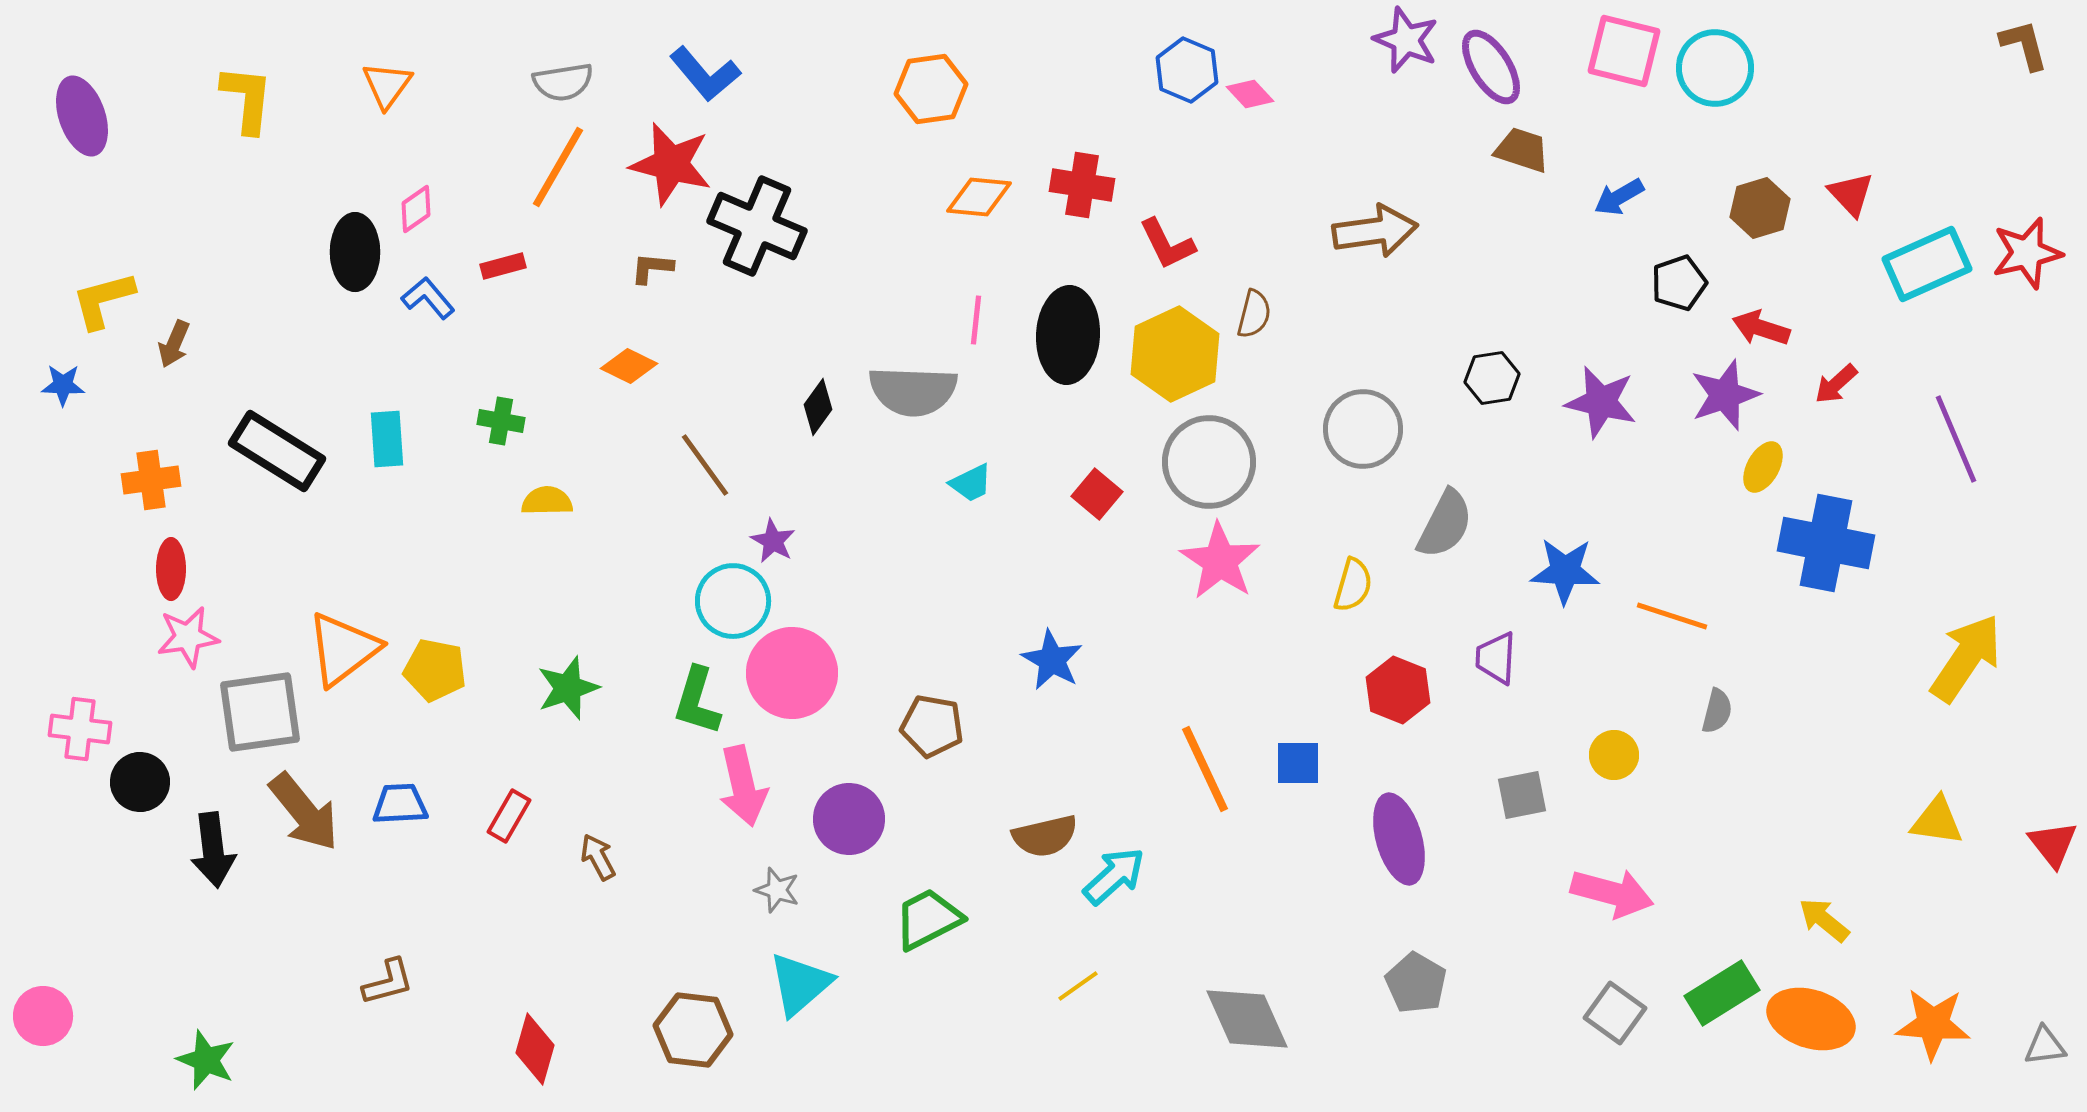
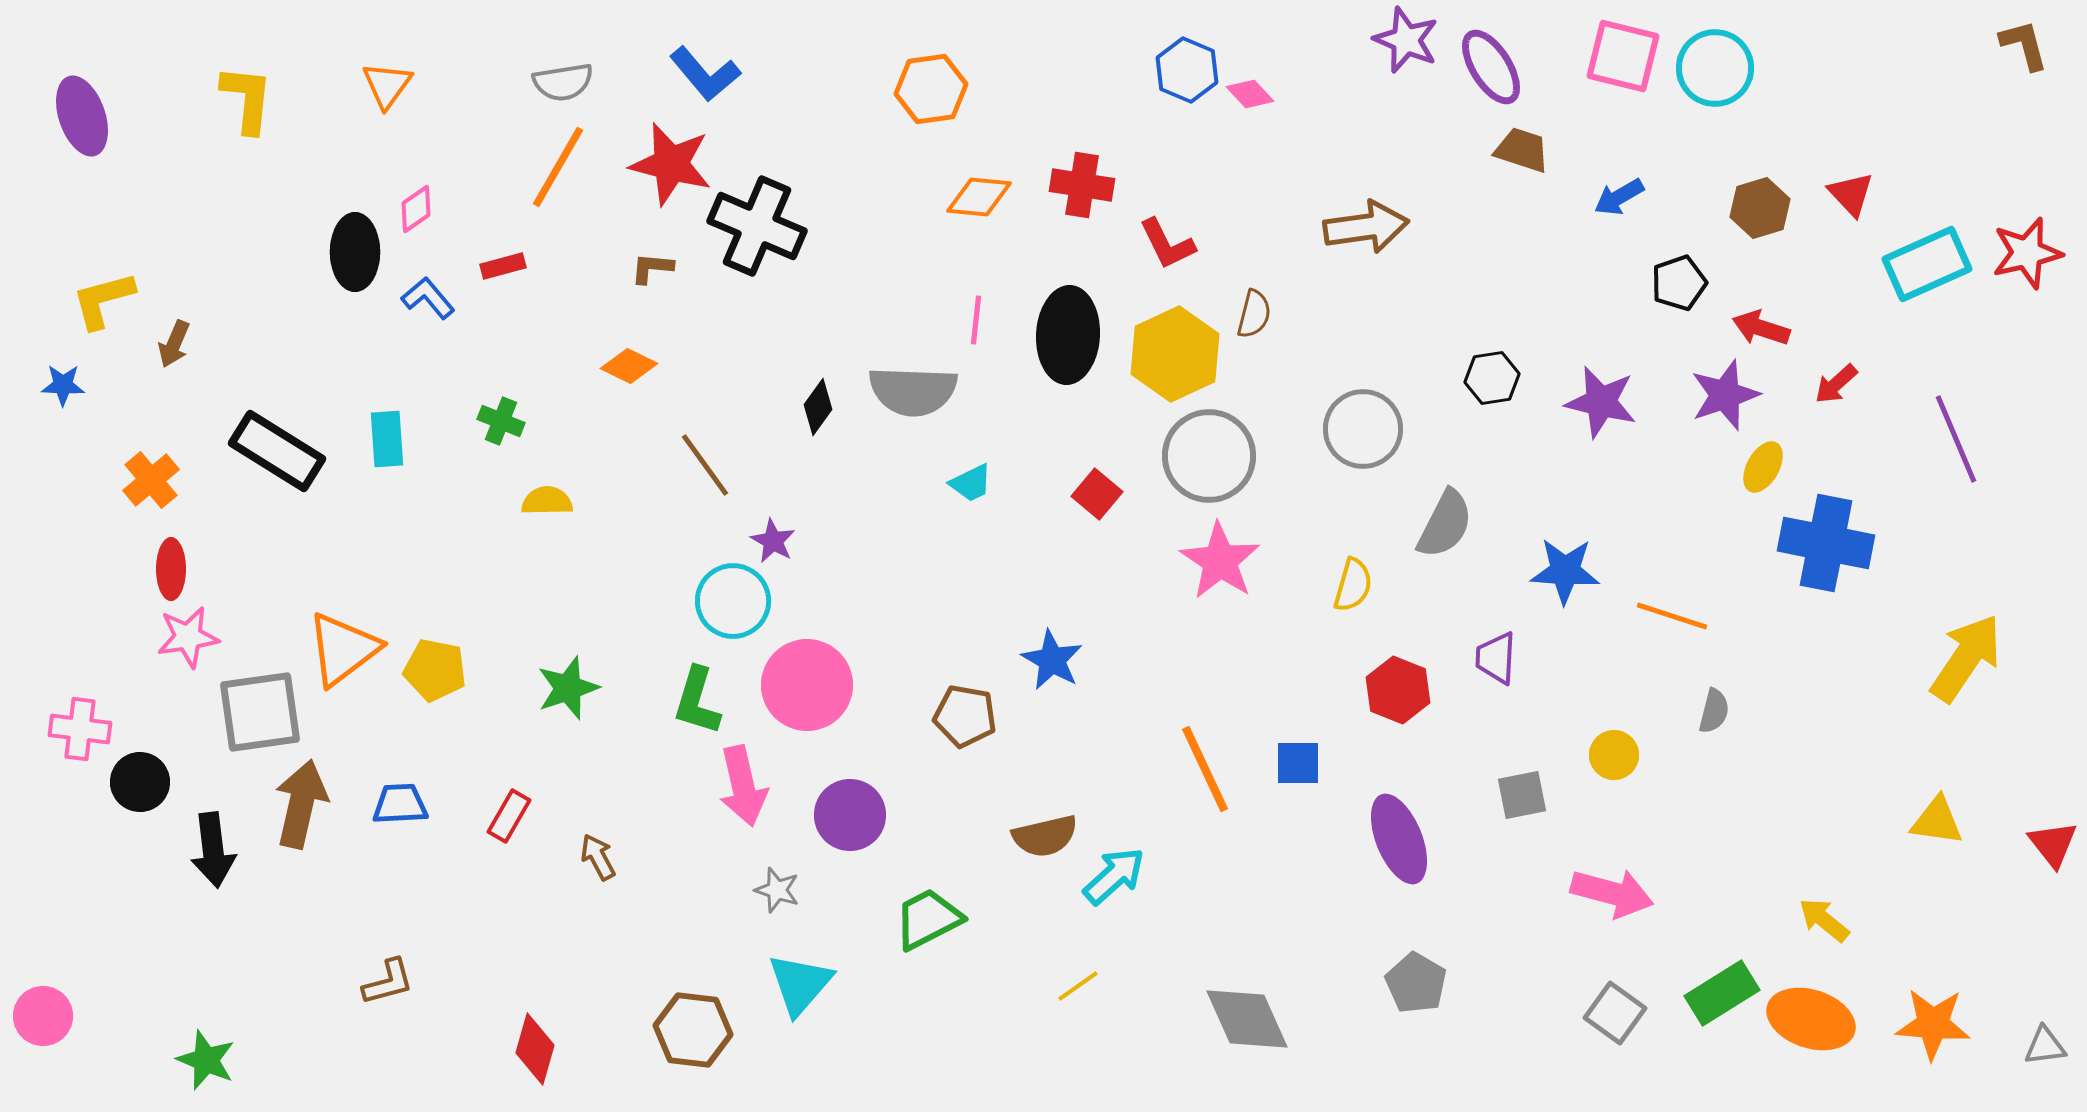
pink square at (1624, 51): moved 1 px left, 5 px down
brown arrow at (1375, 231): moved 9 px left, 4 px up
green cross at (501, 421): rotated 12 degrees clockwise
gray circle at (1209, 462): moved 6 px up
orange cross at (151, 480): rotated 32 degrees counterclockwise
pink circle at (792, 673): moved 15 px right, 12 px down
gray semicircle at (1717, 711): moved 3 px left
brown pentagon at (932, 726): moved 33 px right, 10 px up
brown arrow at (304, 812): moved 3 px left, 8 px up; rotated 128 degrees counterclockwise
purple circle at (849, 819): moved 1 px right, 4 px up
purple ellipse at (1399, 839): rotated 6 degrees counterclockwise
cyan triangle at (800, 984): rotated 8 degrees counterclockwise
